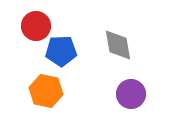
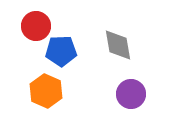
orange hexagon: rotated 12 degrees clockwise
